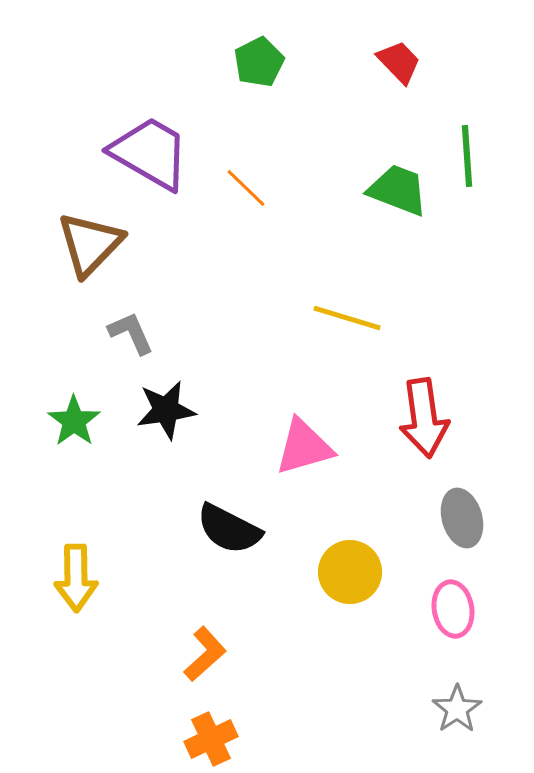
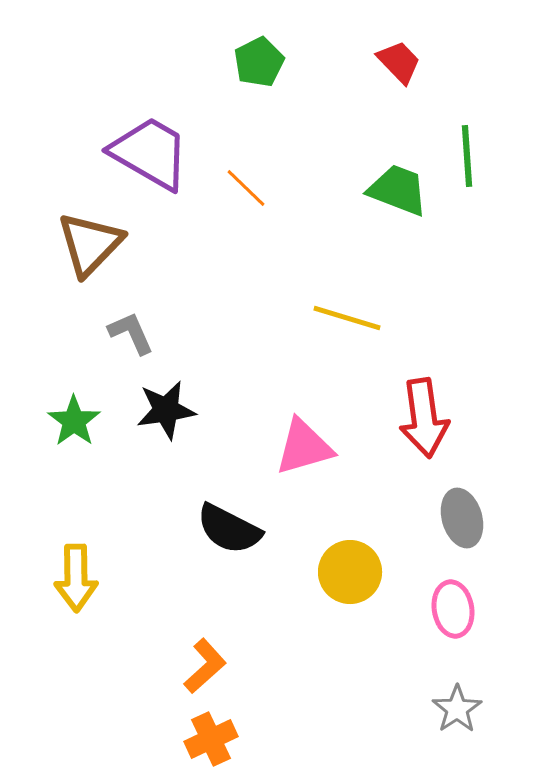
orange L-shape: moved 12 px down
